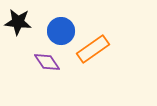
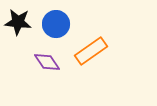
blue circle: moved 5 px left, 7 px up
orange rectangle: moved 2 px left, 2 px down
